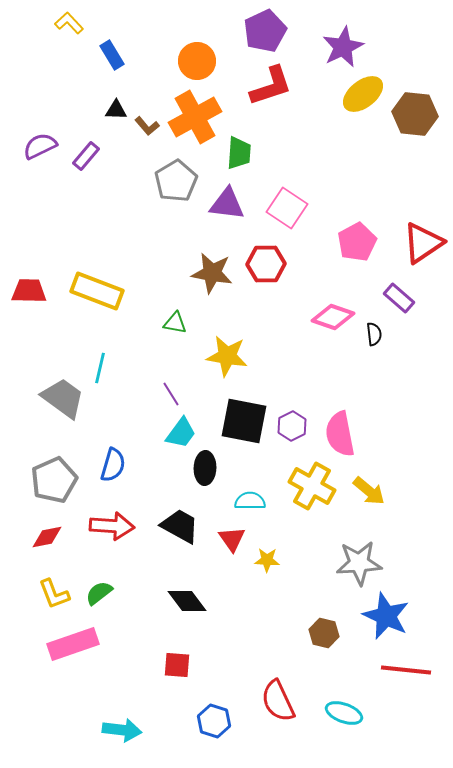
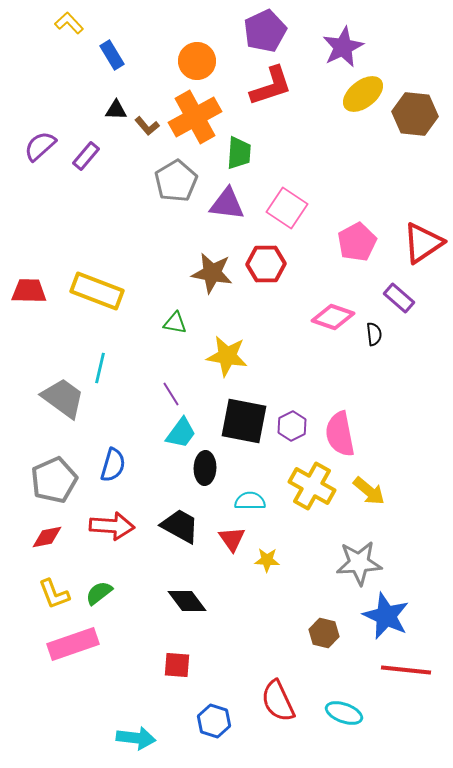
purple semicircle at (40, 146): rotated 16 degrees counterclockwise
cyan arrow at (122, 730): moved 14 px right, 8 px down
